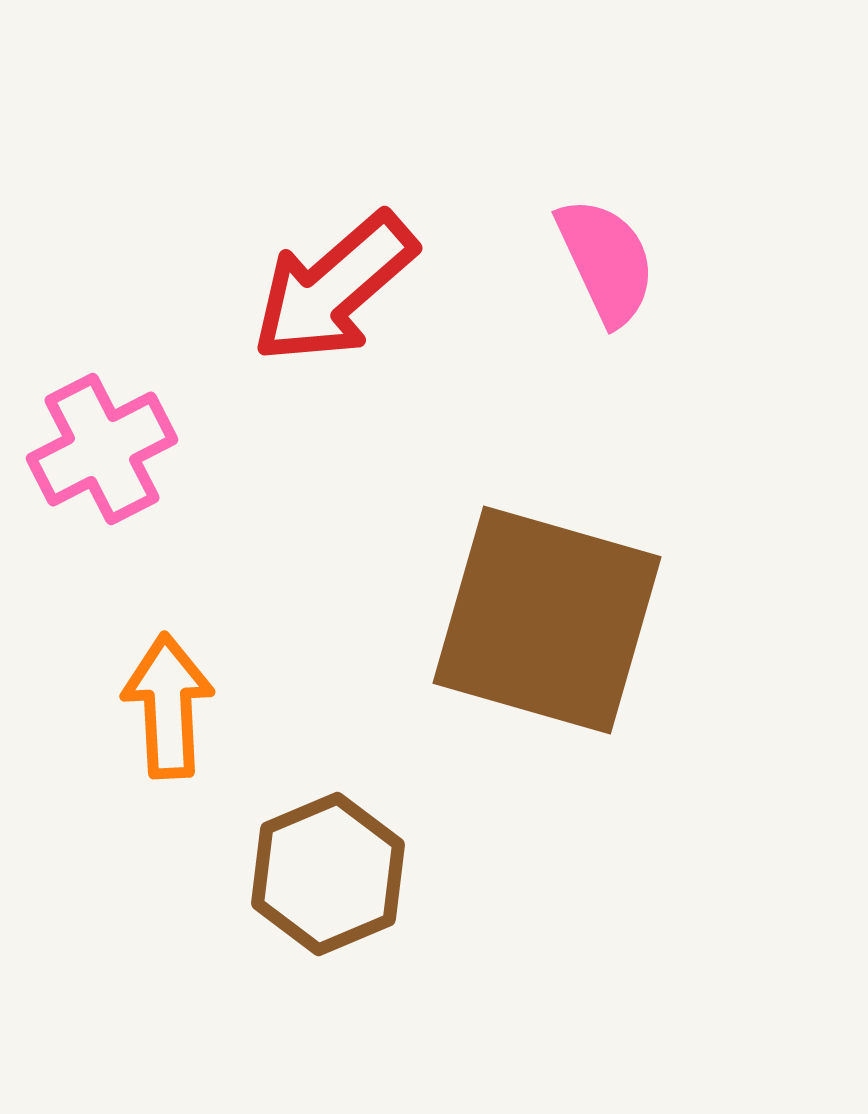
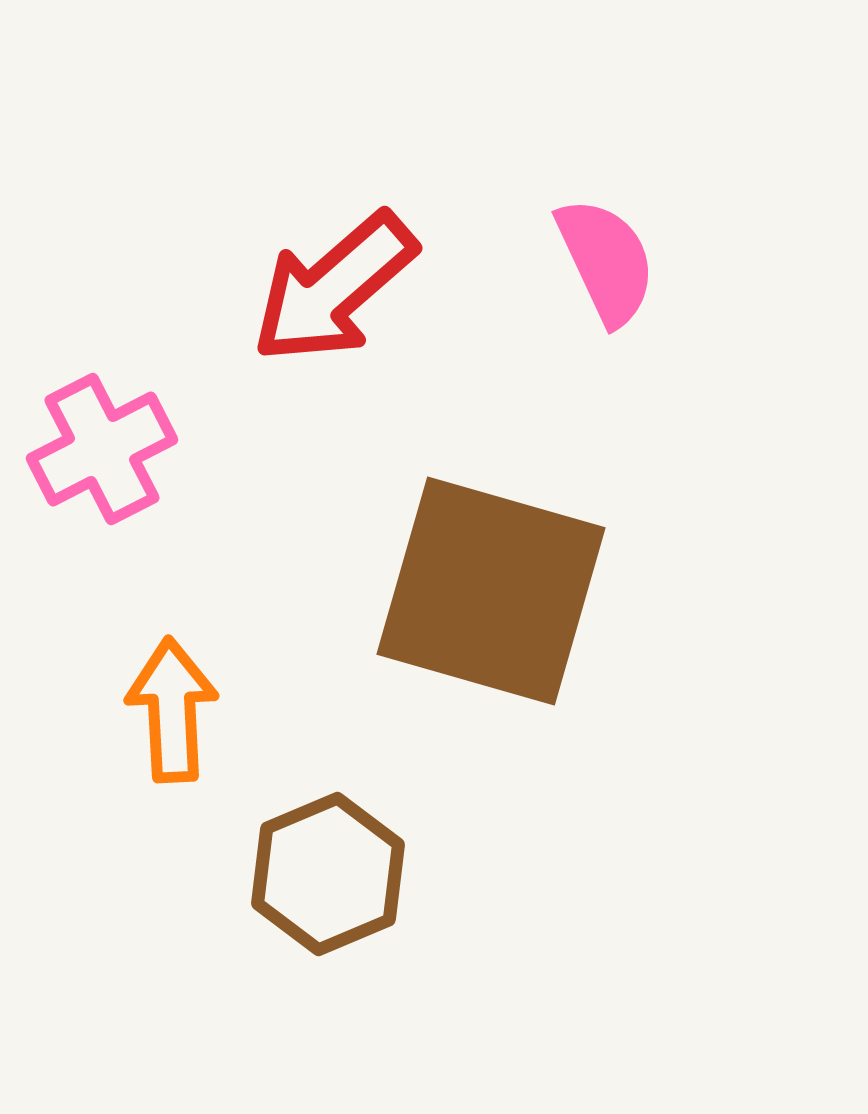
brown square: moved 56 px left, 29 px up
orange arrow: moved 4 px right, 4 px down
